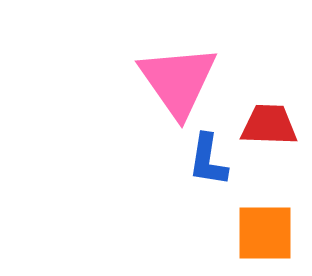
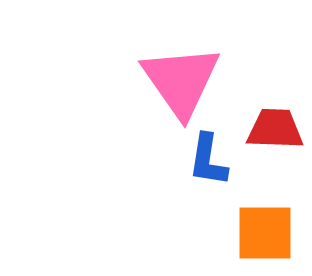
pink triangle: moved 3 px right
red trapezoid: moved 6 px right, 4 px down
